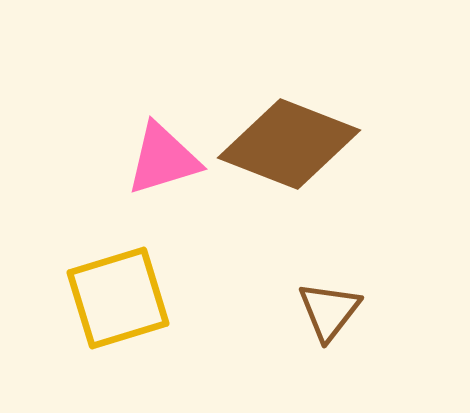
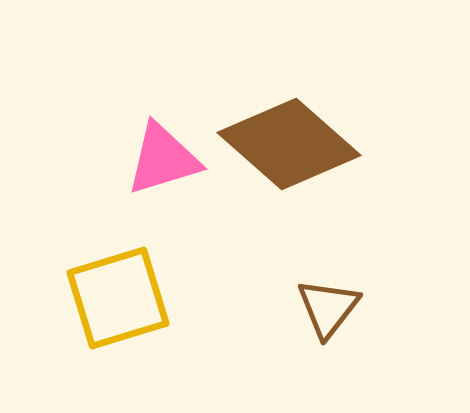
brown diamond: rotated 20 degrees clockwise
brown triangle: moved 1 px left, 3 px up
